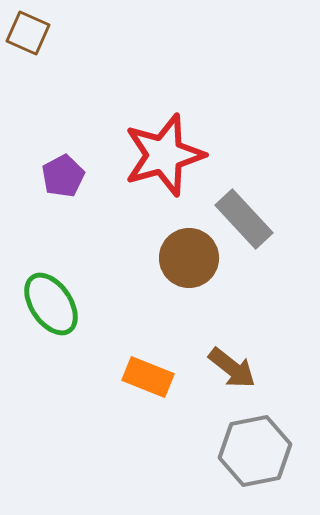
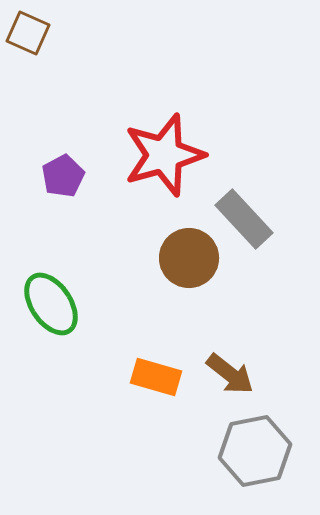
brown arrow: moved 2 px left, 6 px down
orange rectangle: moved 8 px right; rotated 6 degrees counterclockwise
